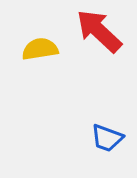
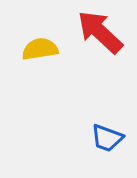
red arrow: moved 1 px right, 1 px down
